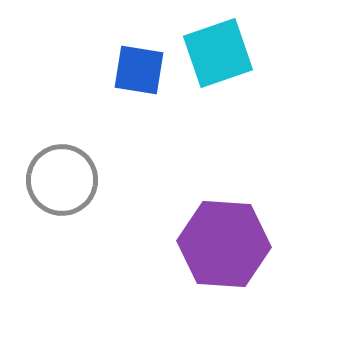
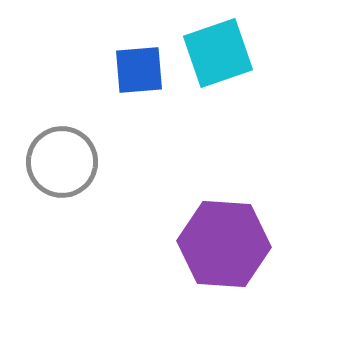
blue square: rotated 14 degrees counterclockwise
gray circle: moved 18 px up
